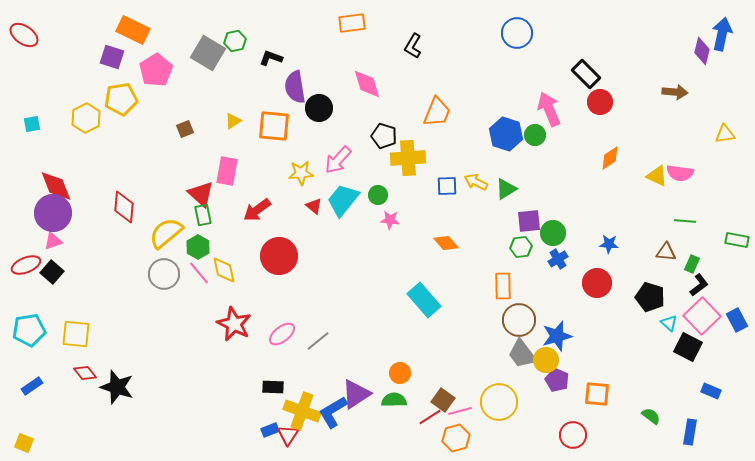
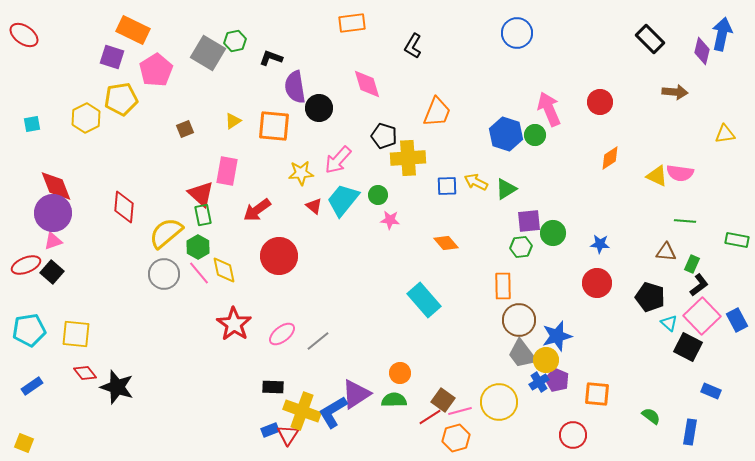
black rectangle at (586, 74): moved 64 px right, 35 px up
blue star at (609, 244): moved 9 px left
blue cross at (558, 259): moved 19 px left, 123 px down
red star at (234, 324): rotated 8 degrees clockwise
